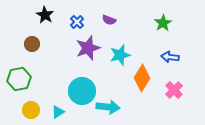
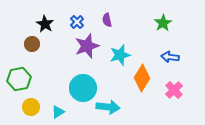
black star: moved 9 px down
purple semicircle: moved 2 px left; rotated 56 degrees clockwise
purple star: moved 1 px left, 2 px up
cyan circle: moved 1 px right, 3 px up
yellow circle: moved 3 px up
